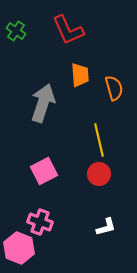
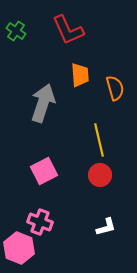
orange semicircle: moved 1 px right
red circle: moved 1 px right, 1 px down
